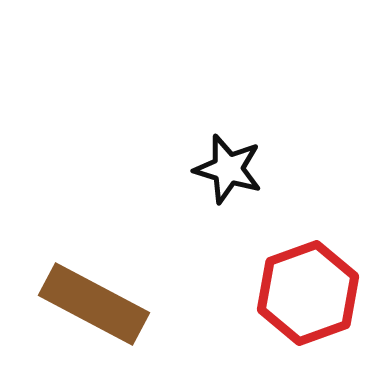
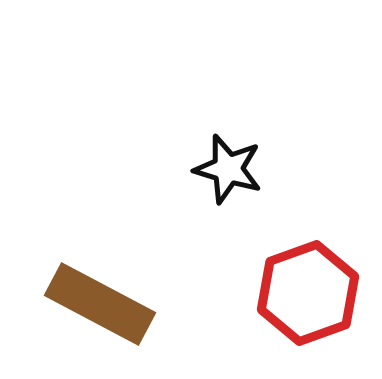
brown rectangle: moved 6 px right
